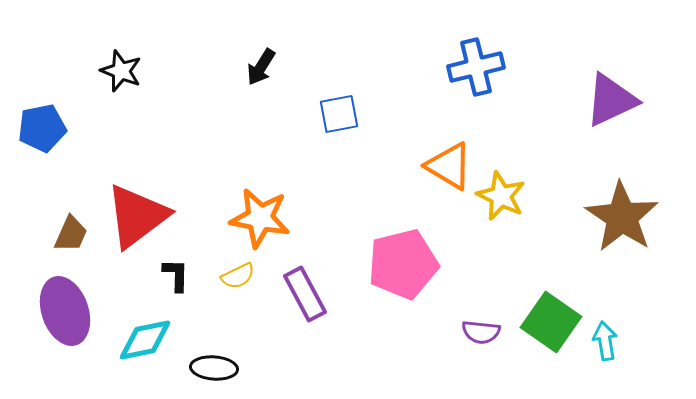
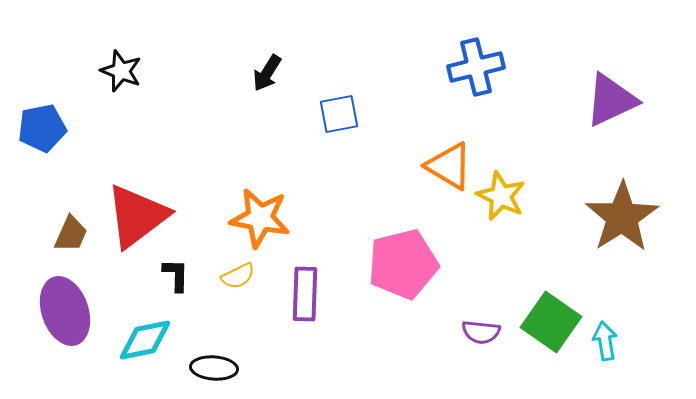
black arrow: moved 6 px right, 6 px down
brown star: rotated 6 degrees clockwise
purple rectangle: rotated 30 degrees clockwise
